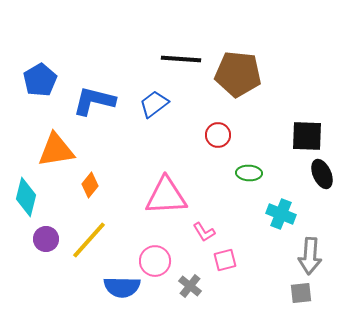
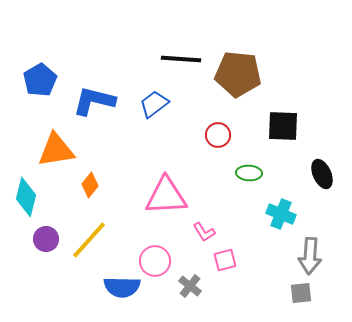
black square: moved 24 px left, 10 px up
